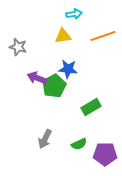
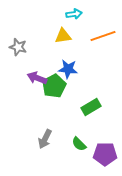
green semicircle: rotated 70 degrees clockwise
